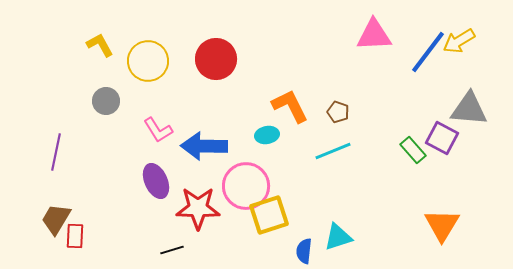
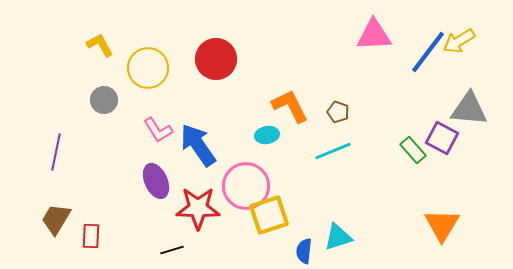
yellow circle: moved 7 px down
gray circle: moved 2 px left, 1 px up
blue arrow: moved 6 px left, 1 px up; rotated 54 degrees clockwise
red rectangle: moved 16 px right
